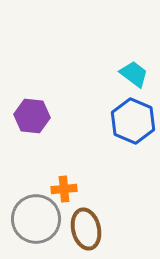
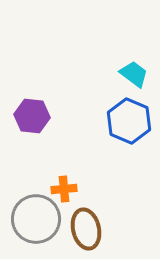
blue hexagon: moved 4 px left
